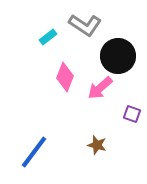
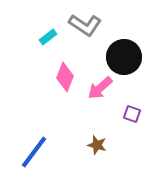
black circle: moved 6 px right, 1 px down
